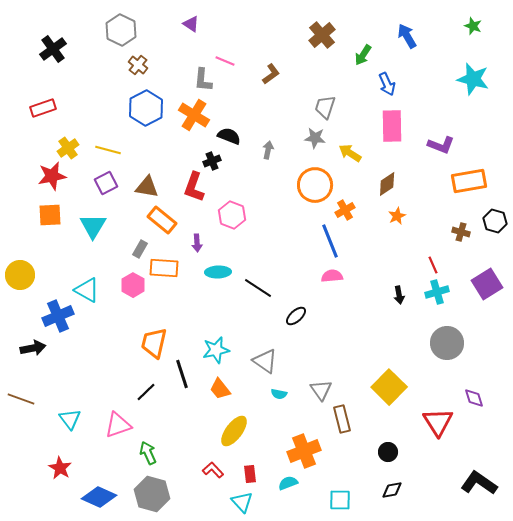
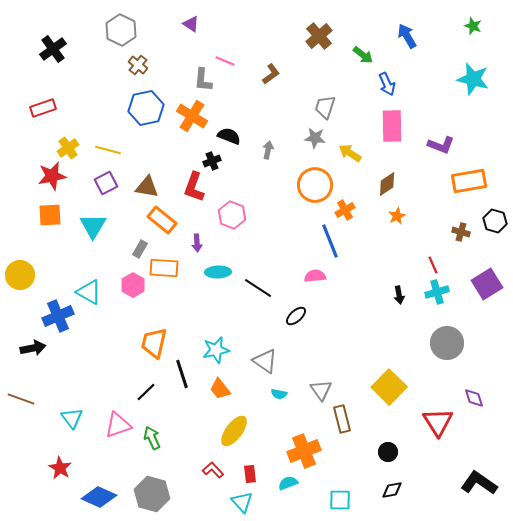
brown cross at (322, 35): moved 3 px left, 1 px down
green arrow at (363, 55): rotated 85 degrees counterclockwise
blue hexagon at (146, 108): rotated 16 degrees clockwise
orange cross at (194, 115): moved 2 px left, 1 px down
pink semicircle at (332, 276): moved 17 px left
cyan triangle at (87, 290): moved 2 px right, 2 px down
cyan triangle at (70, 419): moved 2 px right, 1 px up
green arrow at (148, 453): moved 4 px right, 15 px up
